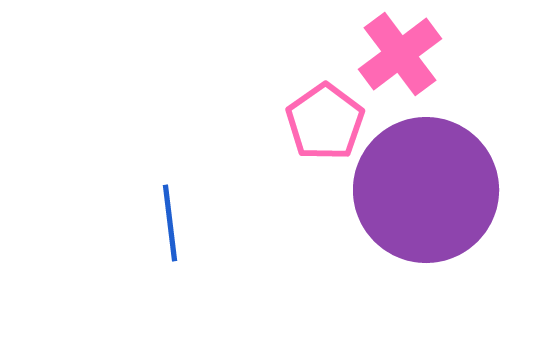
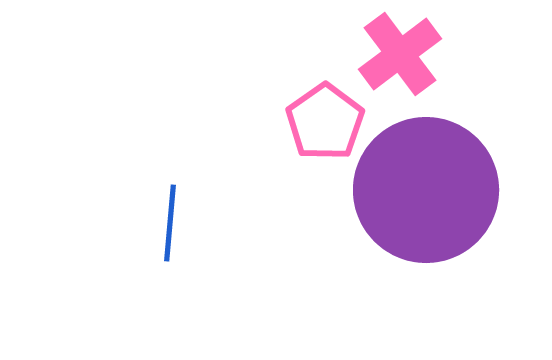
blue line: rotated 12 degrees clockwise
